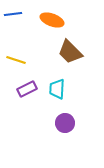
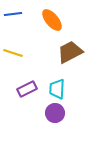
orange ellipse: rotated 30 degrees clockwise
brown trapezoid: rotated 108 degrees clockwise
yellow line: moved 3 px left, 7 px up
purple circle: moved 10 px left, 10 px up
